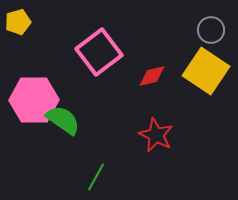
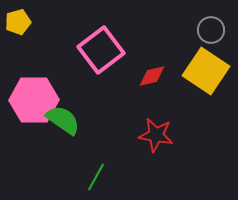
pink square: moved 2 px right, 2 px up
red star: rotated 16 degrees counterclockwise
